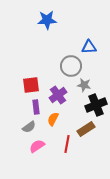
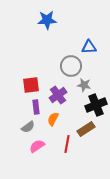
gray semicircle: moved 1 px left
